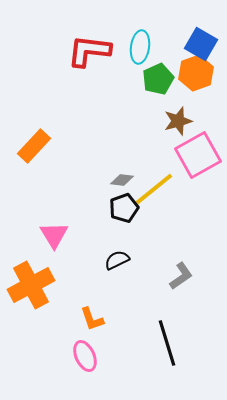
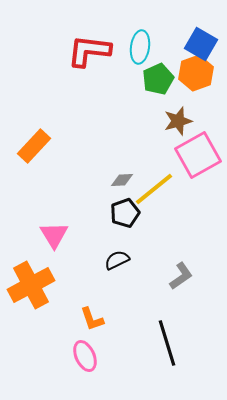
gray diamond: rotated 10 degrees counterclockwise
black pentagon: moved 1 px right, 5 px down
